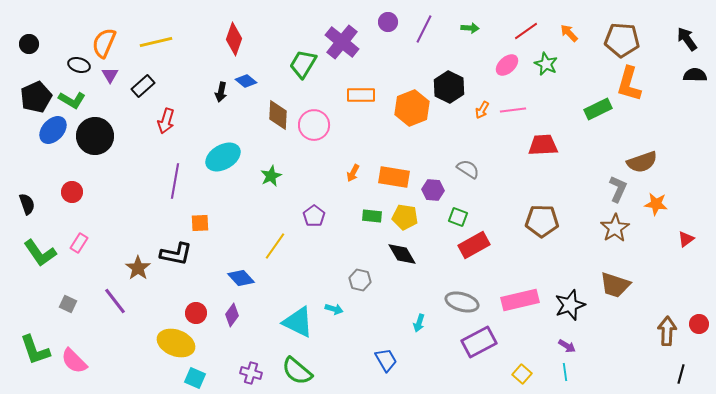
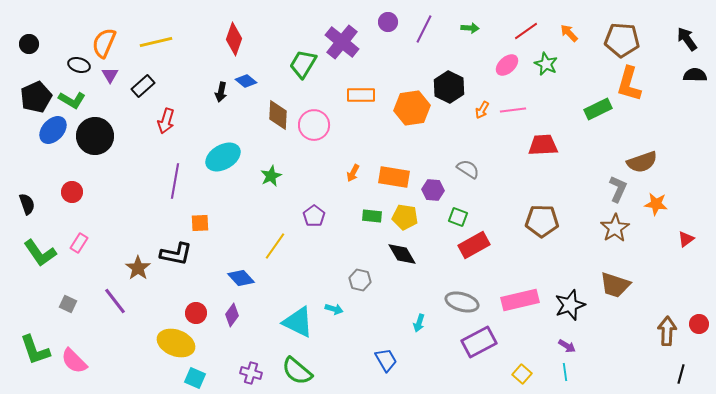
orange hexagon at (412, 108): rotated 12 degrees clockwise
